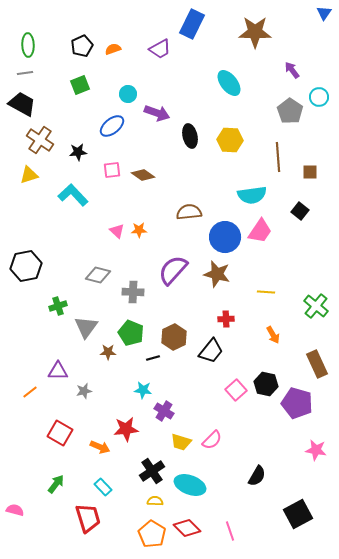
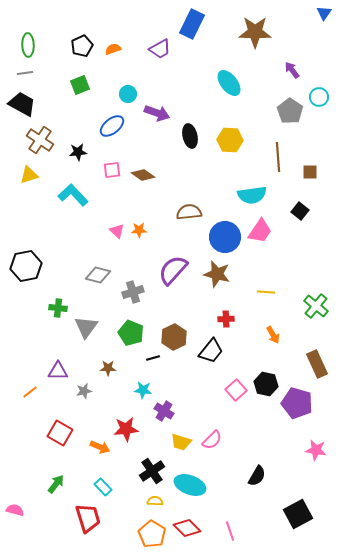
gray cross at (133, 292): rotated 20 degrees counterclockwise
green cross at (58, 306): moved 2 px down; rotated 24 degrees clockwise
brown star at (108, 352): moved 16 px down
